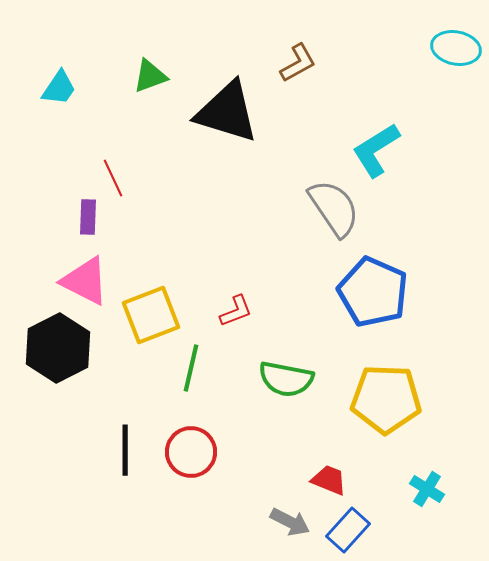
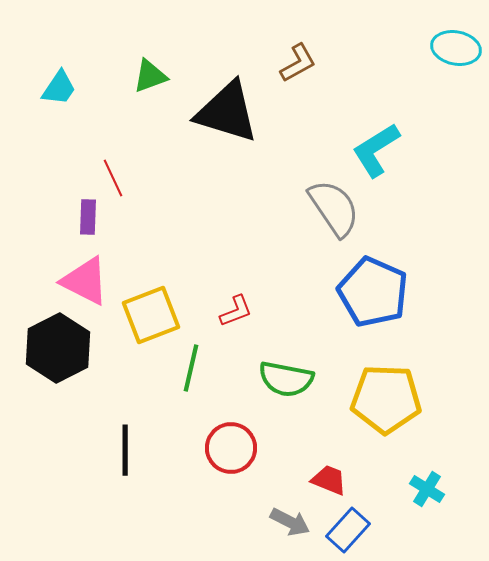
red circle: moved 40 px right, 4 px up
